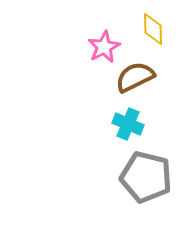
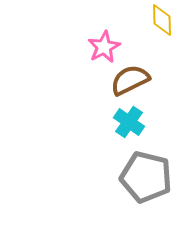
yellow diamond: moved 9 px right, 9 px up
brown semicircle: moved 5 px left, 3 px down
cyan cross: moved 1 px right, 2 px up; rotated 12 degrees clockwise
